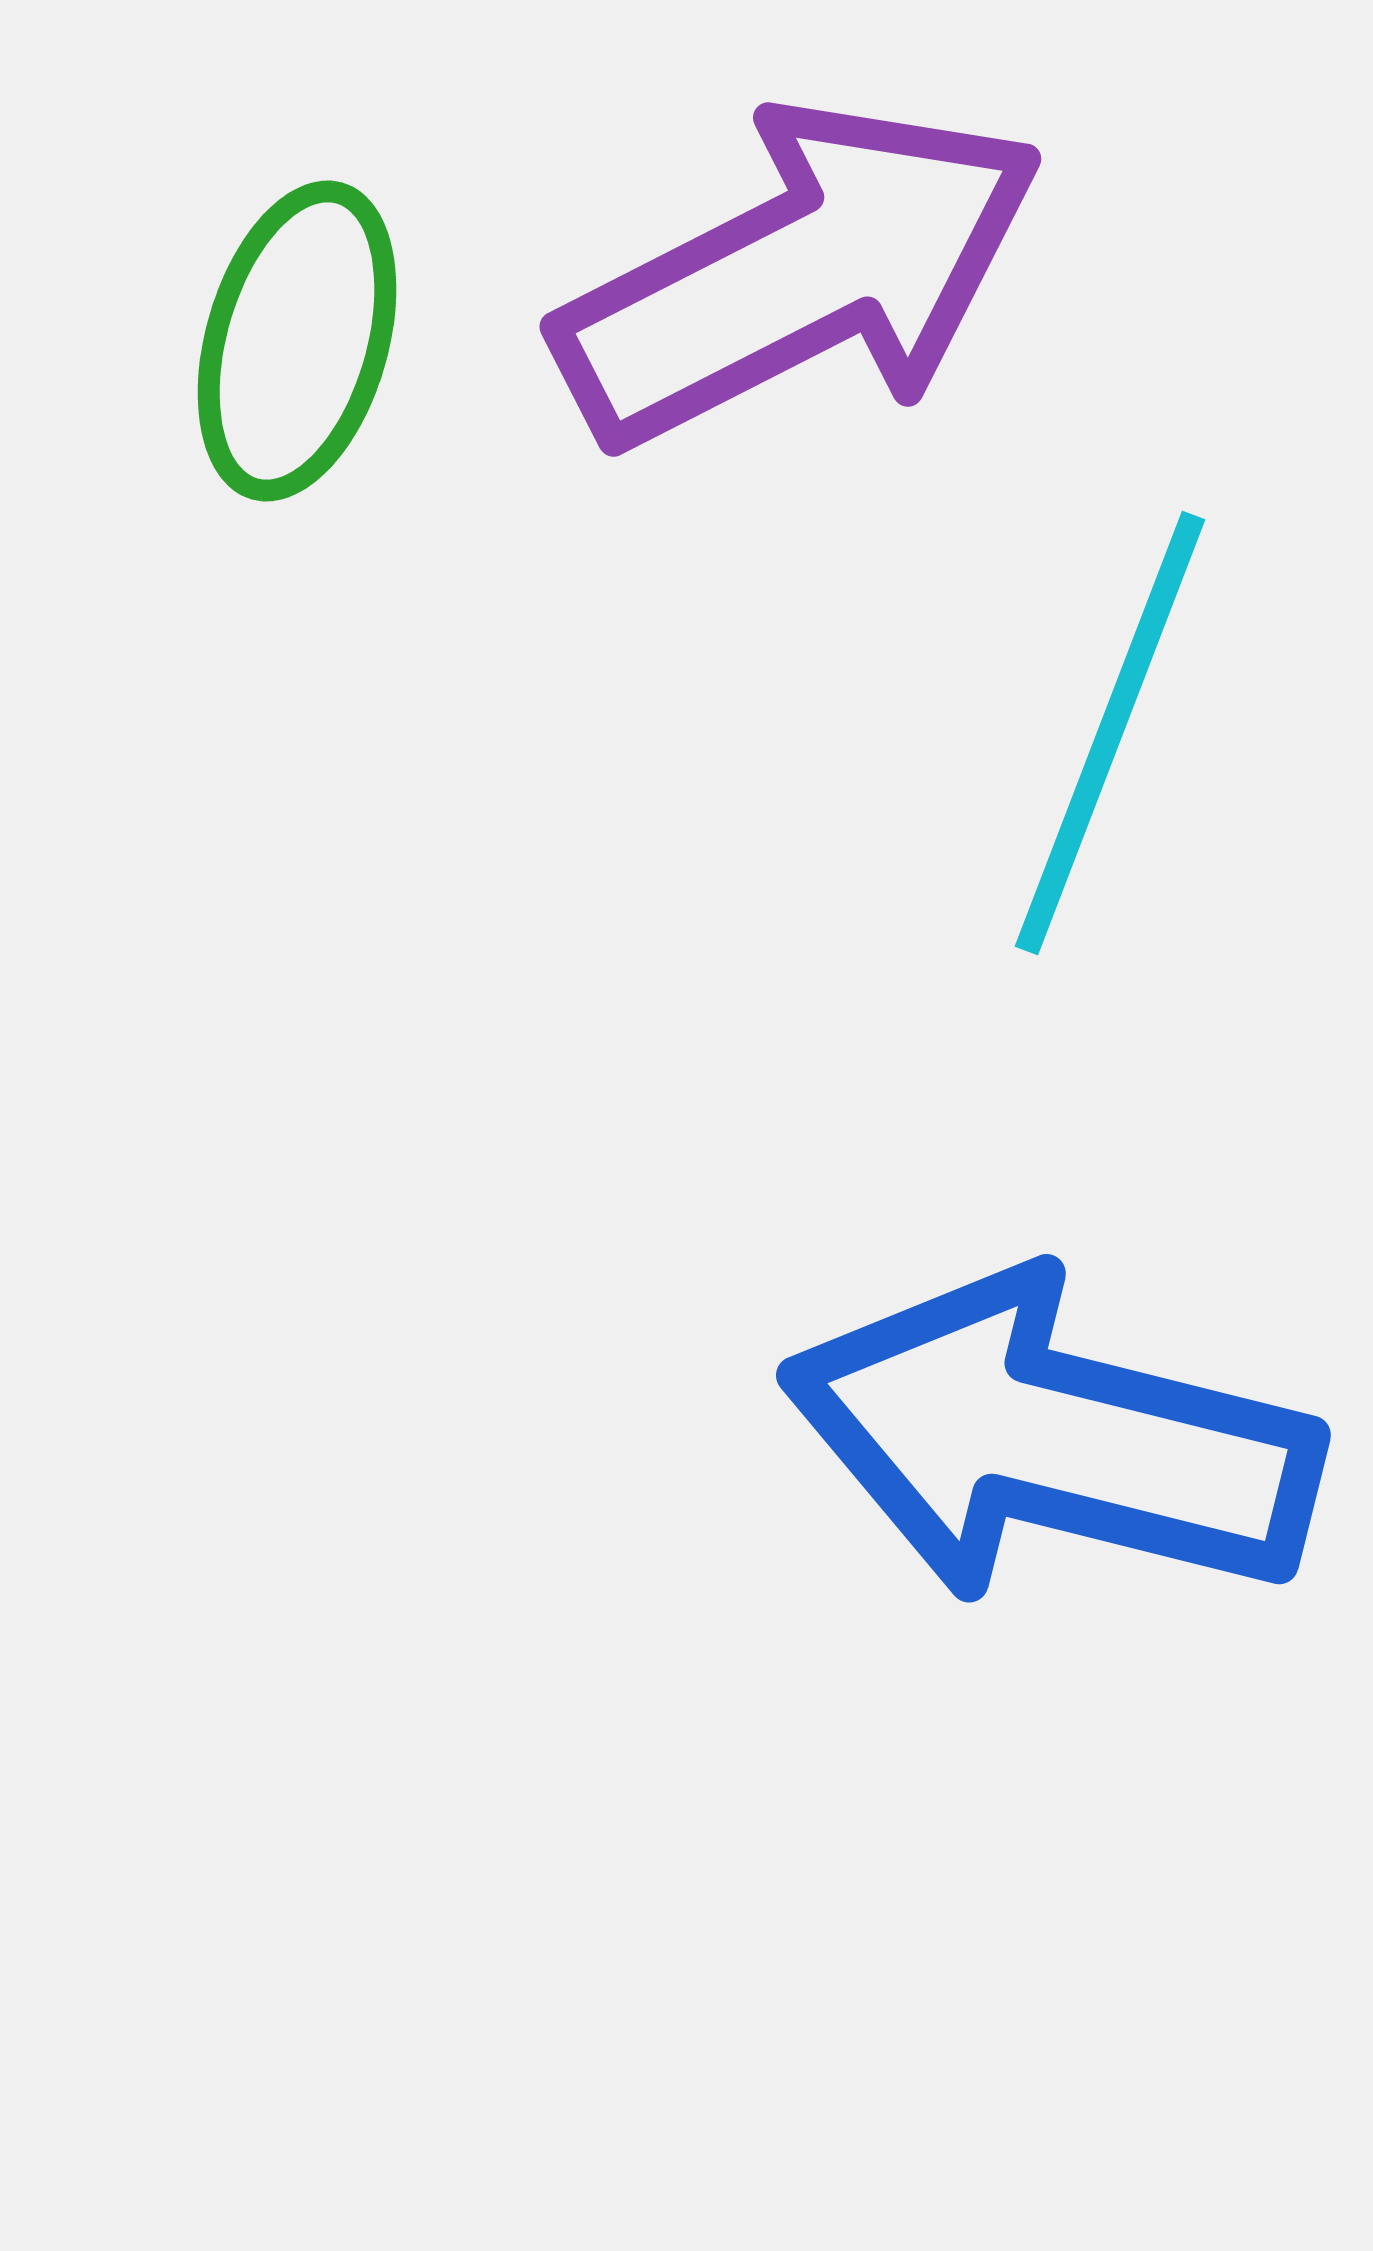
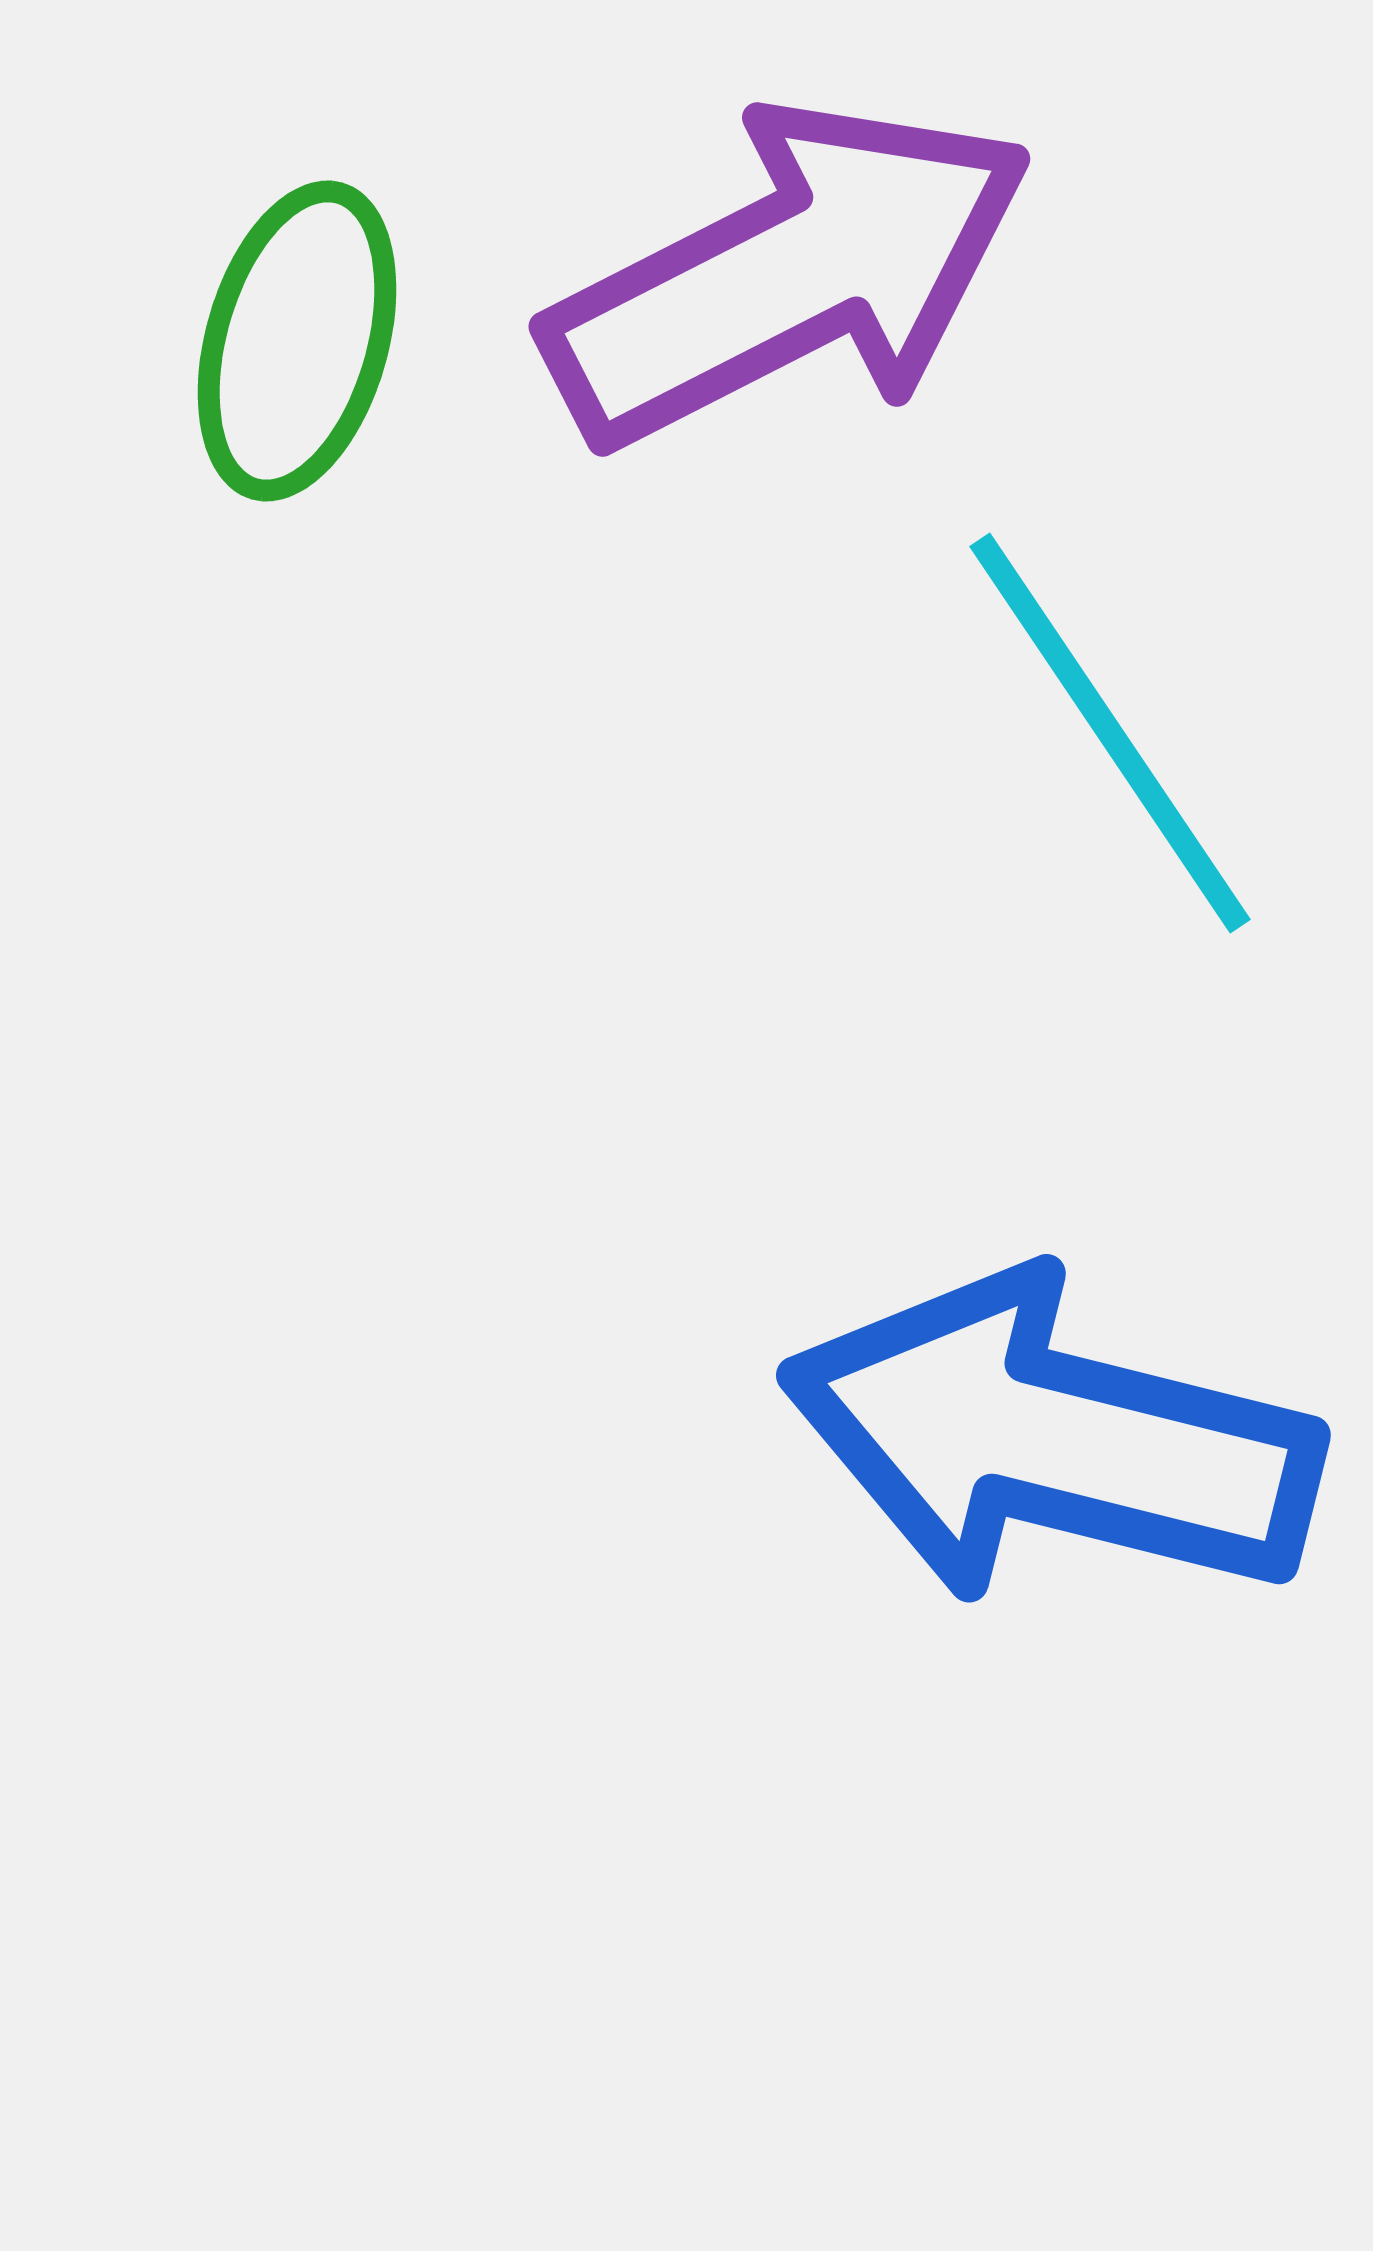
purple arrow: moved 11 px left
cyan line: rotated 55 degrees counterclockwise
